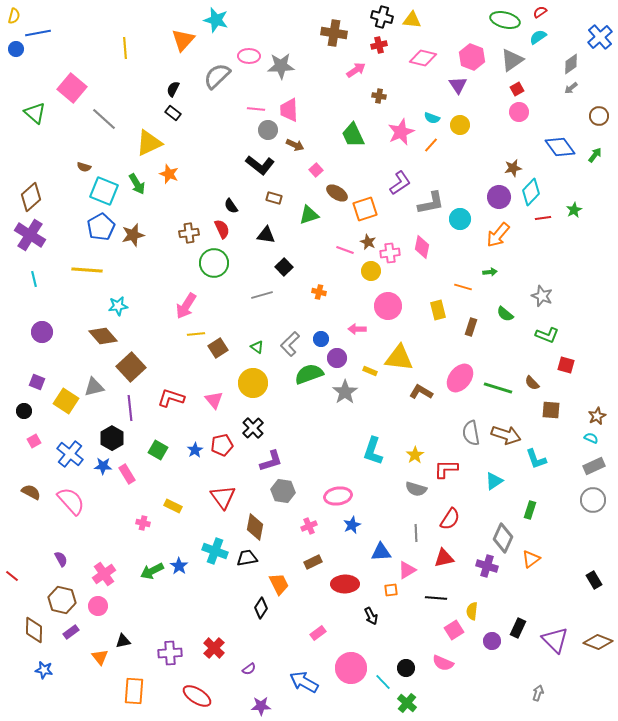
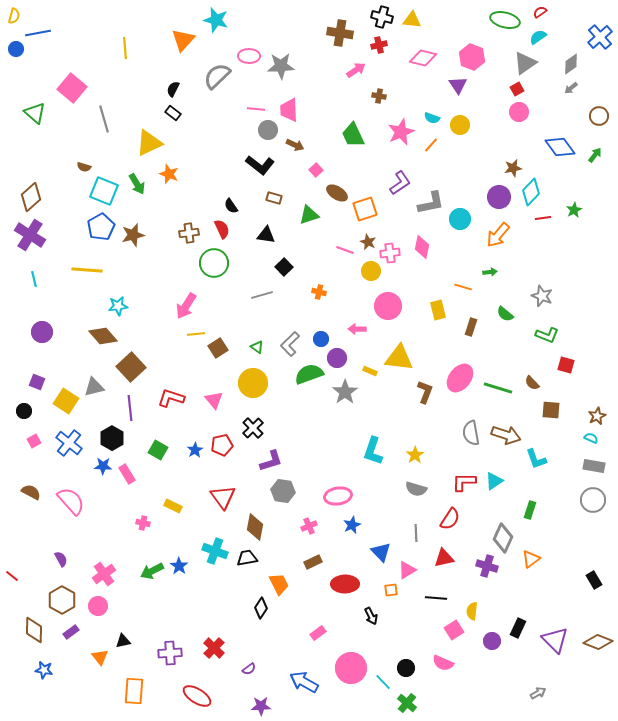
brown cross at (334, 33): moved 6 px right
gray triangle at (512, 60): moved 13 px right, 3 px down
gray line at (104, 119): rotated 32 degrees clockwise
brown L-shape at (421, 392): moved 4 px right; rotated 80 degrees clockwise
blue cross at (70, 454): moved 1 px left, 11 px up
gray rectangle at (594, 466): rotated 35 degrees clockwise
red L-shape at (446, 469): moved 18 px right, 13 px down
blue triangle at (381, 552): rotated 50 degrees clockwise
brown hexagon at (62, 600): rotated 16 degrees clockwise
gray arrow at (538, 693): rotated 42 degrees clockwise
